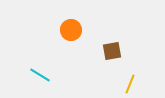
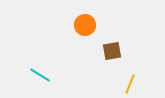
orange circle: moved 14 px right, 5 px up
